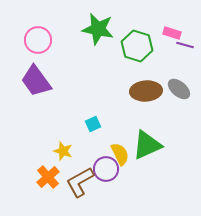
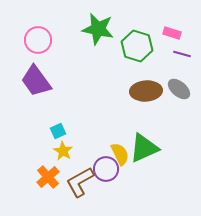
purple line: moved 3 px left, 9 px down
cyan square: moved 35 px left, 7 px down
green triangle: moved 3 px left, 3 px down
yellow star: rotated 12 degrees clockwise
